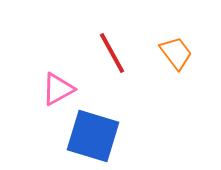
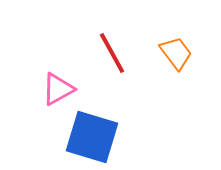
blue square: moved 1 px left, 1 px down
